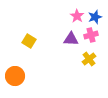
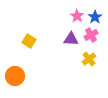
blue star: rotated 16 degrees counterclockwise
pink cross: rotated 16 degrees counterclockwise
